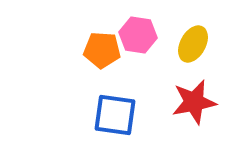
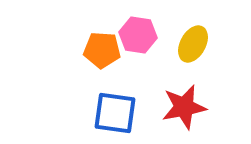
red star: moved 10 px left, 5 px down
blue square: moved 2 px up
